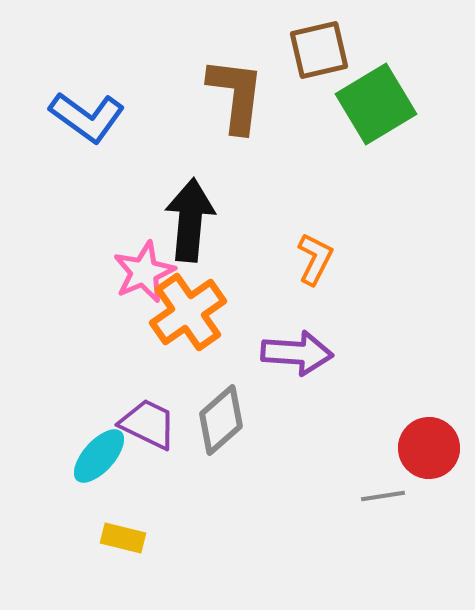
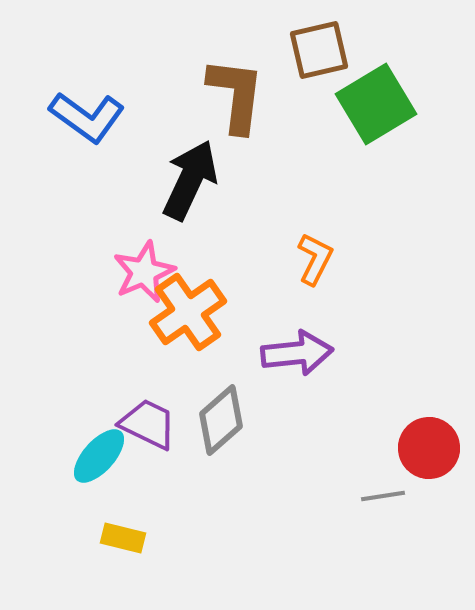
black arrow: moved 40 px up; rotated 20 degrees clockwise
purple arrow: rotated 10 degrees counterclockwise
